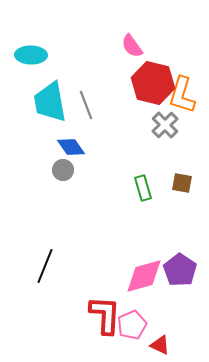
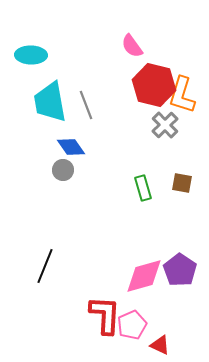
red hexagon: moved 1 px right, 2 px down
